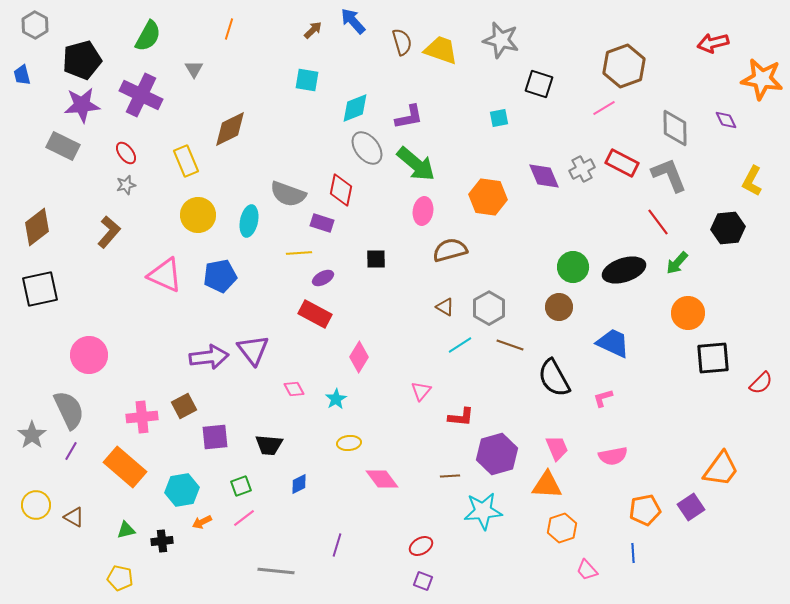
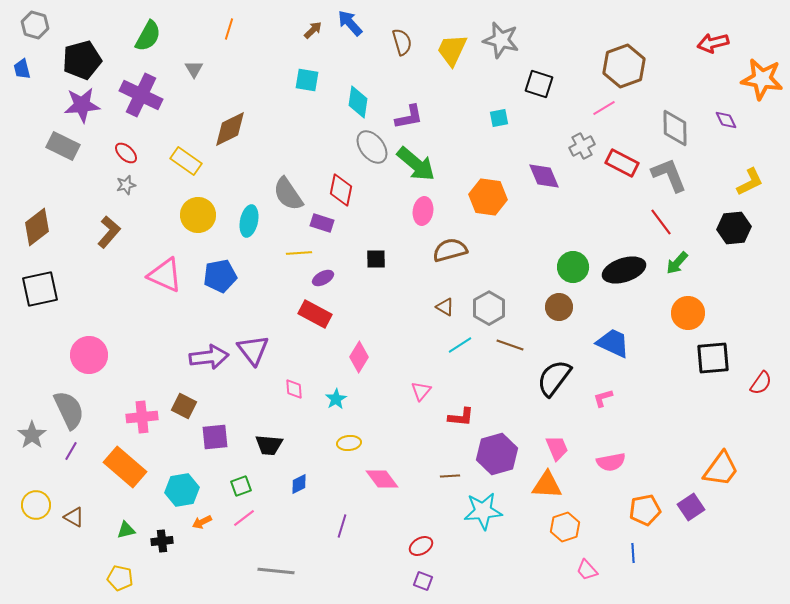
blue arrow at (353, 21): moved 3 px left, 2 px down
gray hexagon at (35, 25): rotated 12 degrees counterclockwise
yellow trapezoid at (441, 50): moved 11 px right; rotated 84 degrees counterclockwise
blue trapezoid at (22, 75): moved 6 px up
cyan diamond at (355, 108): moved 3 px right, 6 px up; rotated 60 degrees counterclockwise
gray ellipse at (367, 148): moved 5 px right, 1 px up
red ellipse at (126, 153): rotated 10 degrees counterclockwise
yellow rectangle at (186, 161): rotated 32 degrees counterclockwise
gray cross at (582, 169): moved 23 px up
yellow L-shape at (752, 181): moved 2 px left, 1 px down; rotated 144 degrees counterclockwise
gray semicircle at (288, 194): rotated 36 degrees clockwise
red line at (658, 222): moved 3 px right
black hexagon at (728, 228): moved 6 px right
black semicircle at (554, 378): rotated 66 degrees clockwise
red semicircle at (761, 383): rotated 10 degrees counterclockwise
pink diamond at (294, 389): rotated 25 degrees clockwise
brown square at (184, 406): rotated 35 degrees counterclockwise
pink semicircle at (613, 456): moved 2 px left, 6 px down
orange hexagon at (562, 528): moved 3 px right, 1 px up
purple line at (337, 545): moved 5 px right, 19 px up
